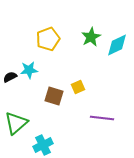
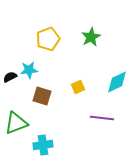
cyan diamond: moved 37 px down
brown square: moved 12 px left
green triangle: rotated 20 degrees clockwise
cyan cross: rotated 18 degrees clockwise
